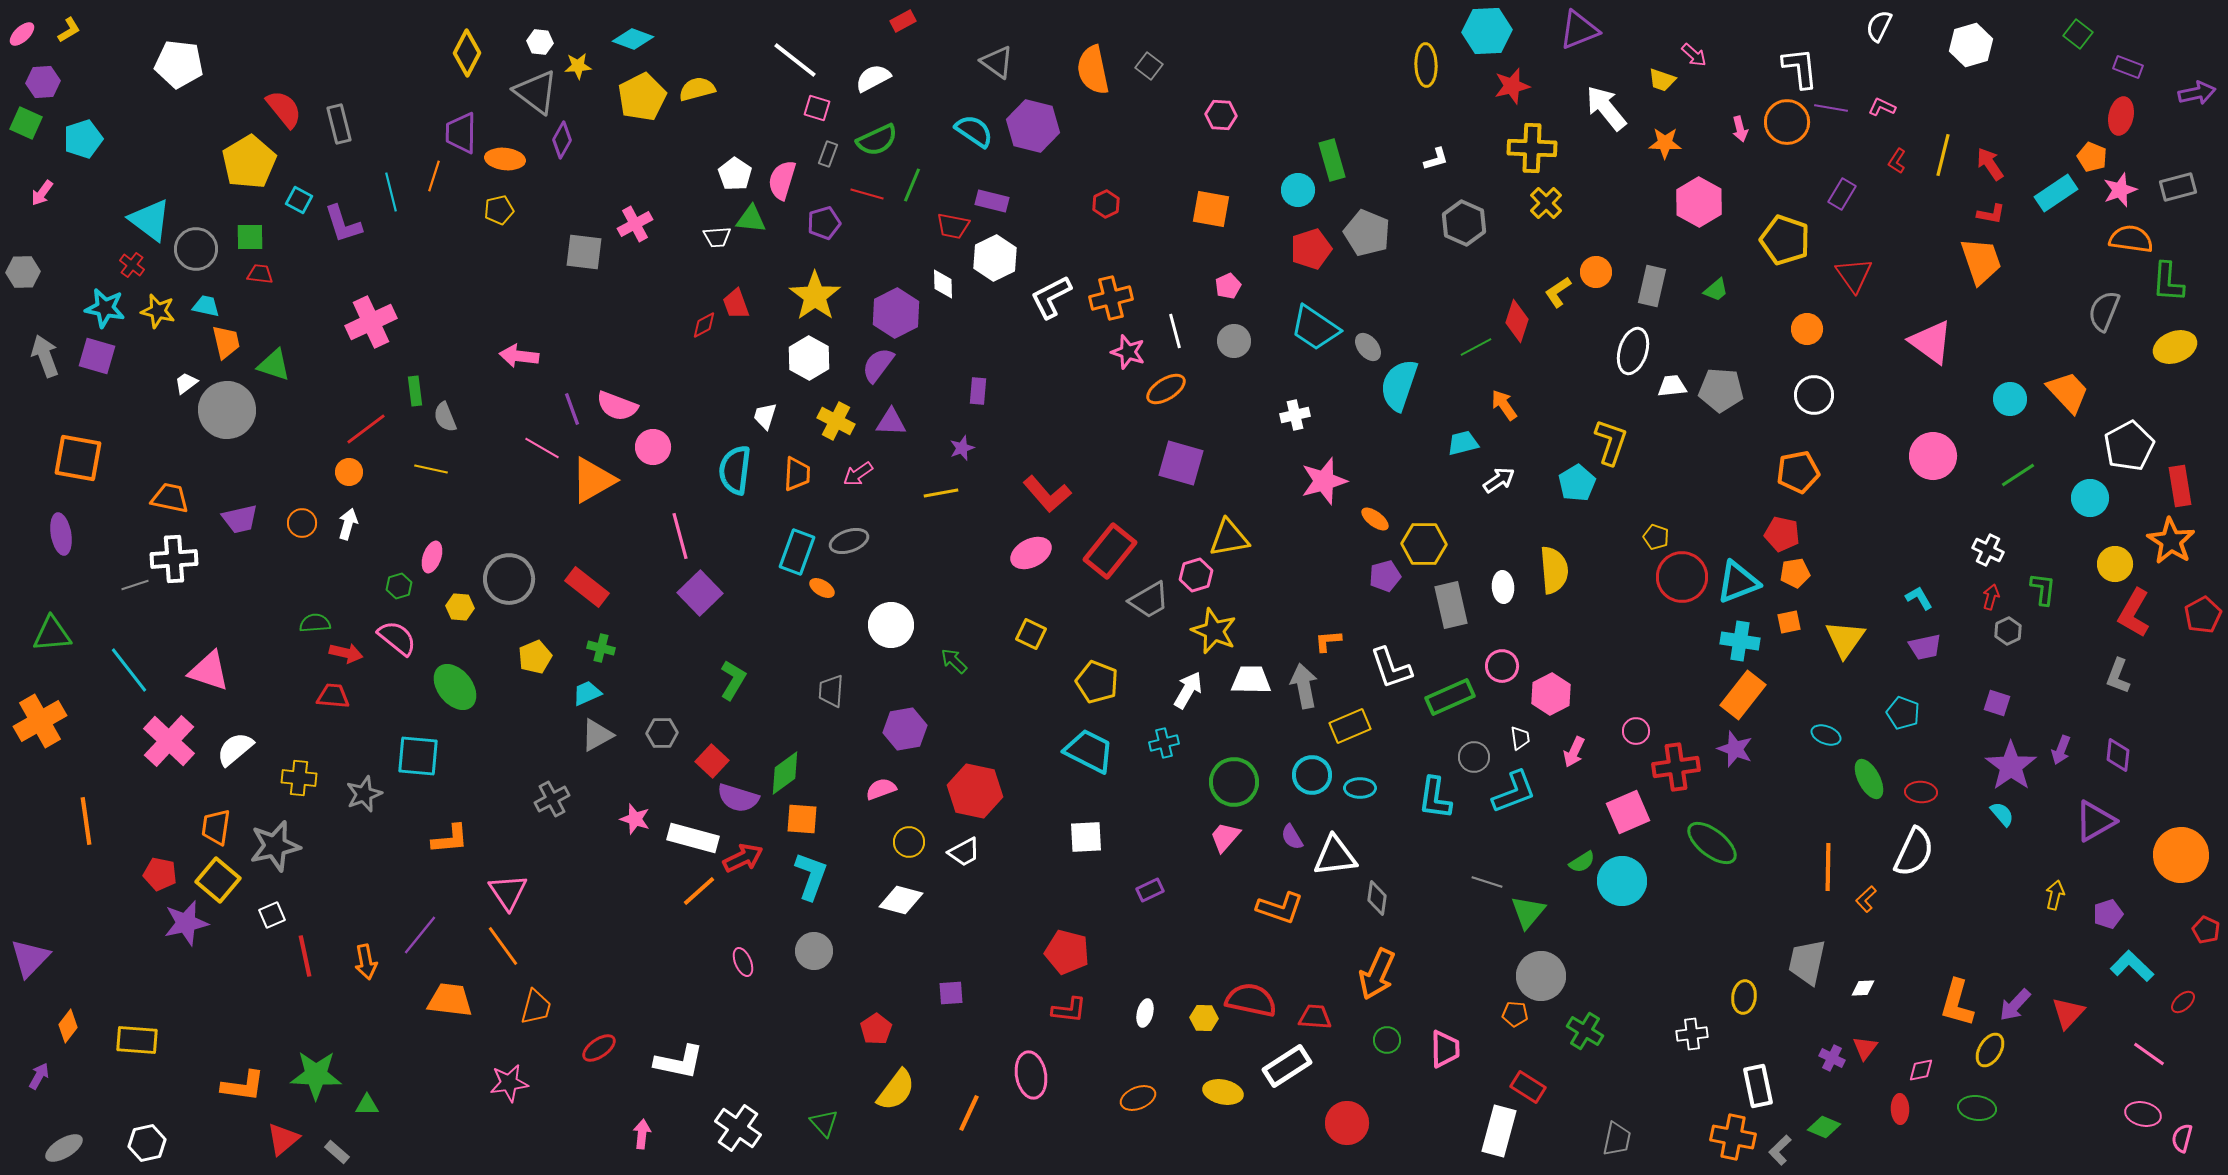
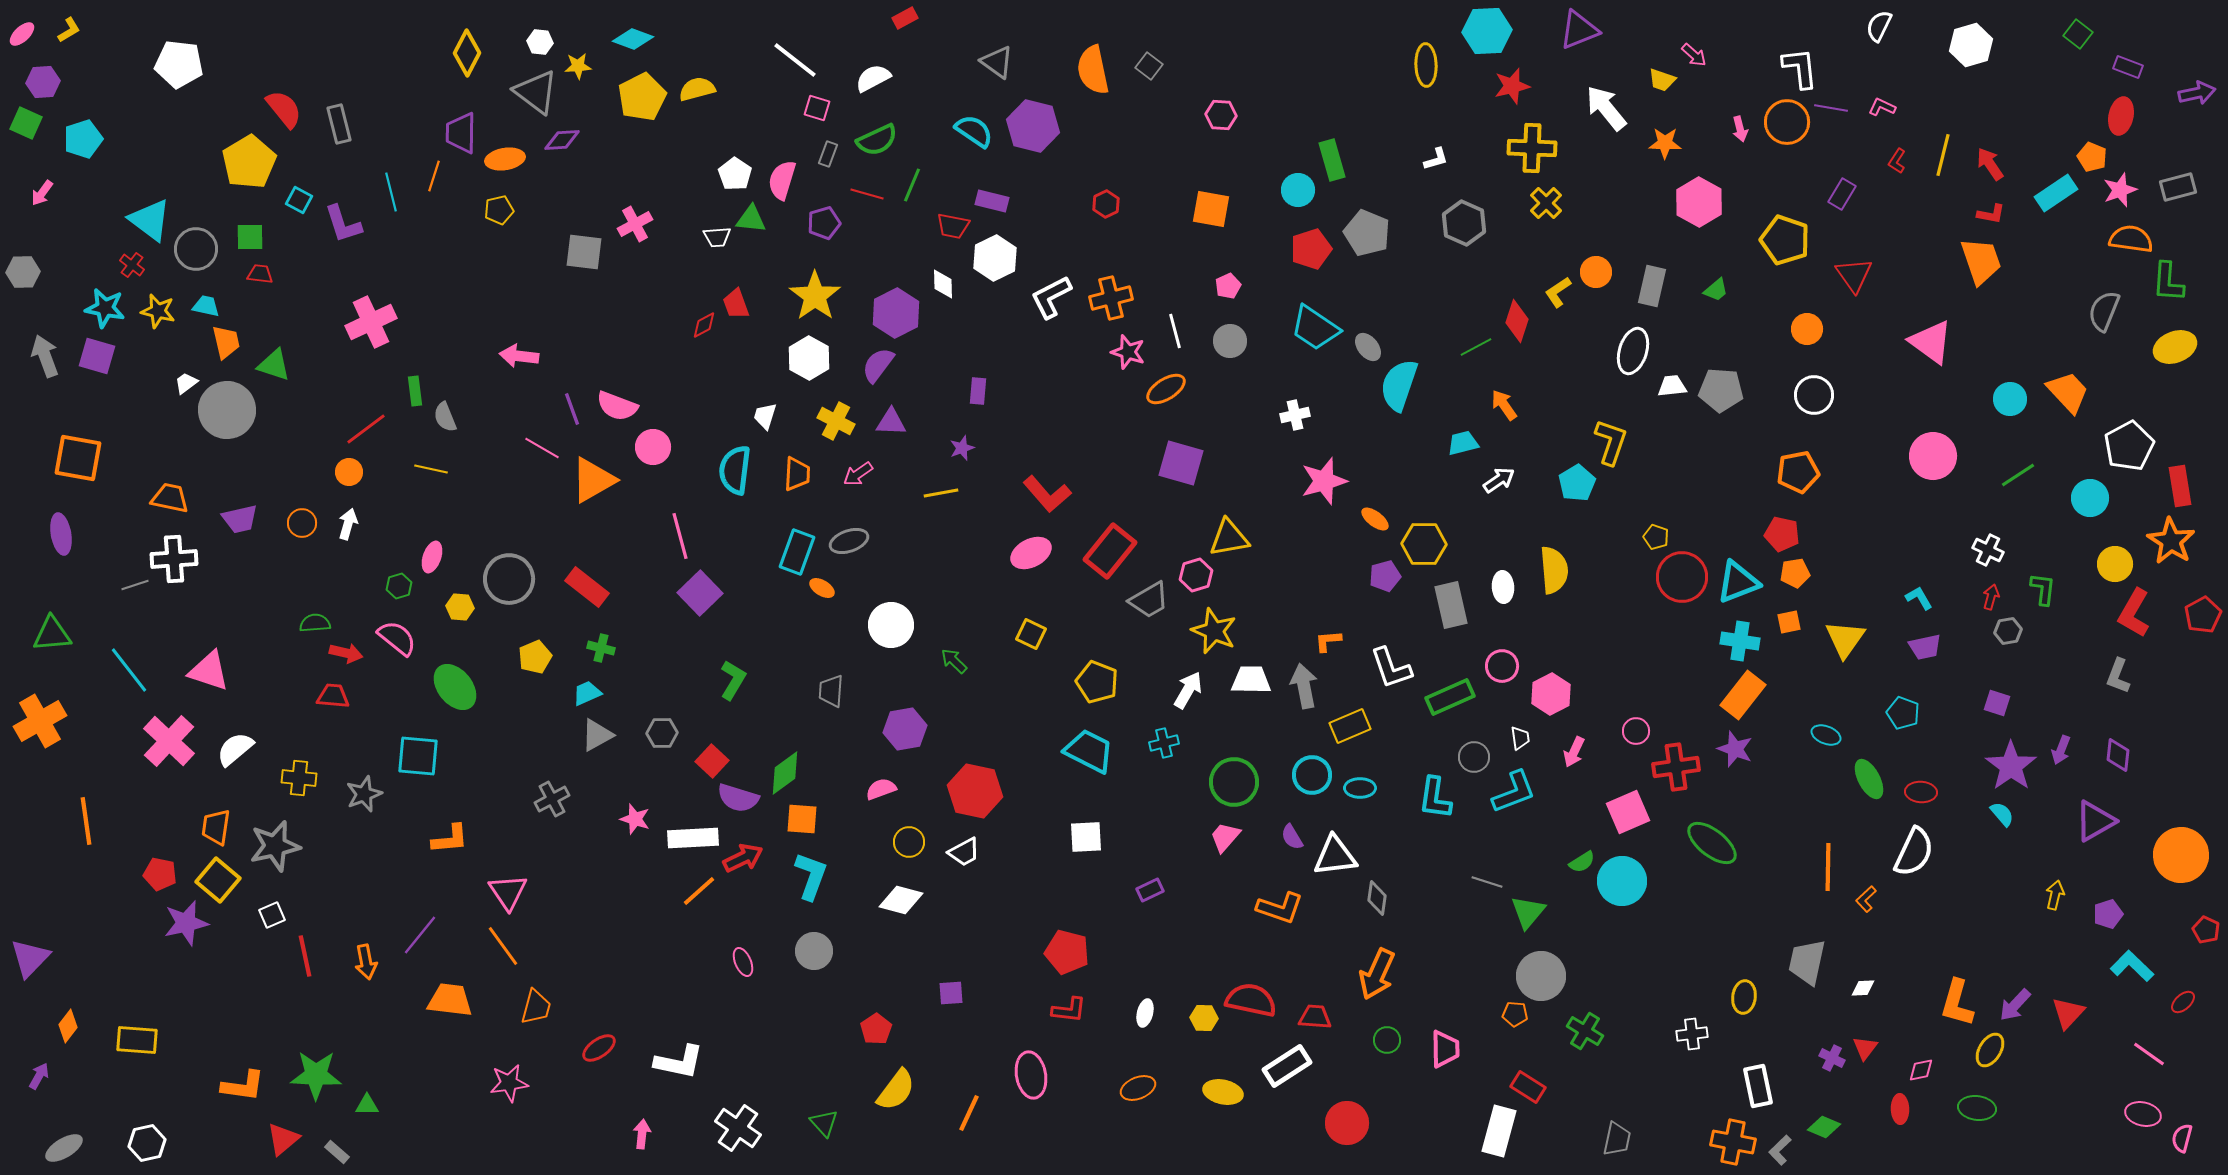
red rectangle at (903, 21): moved 2 px right, 3 px up
purple diamond at (562, 140): rotated 57 degrees clockwise
orange ellipse at (505, 159): rotated 15 degrees counterclockwise
gray circle at (1234, 341): moved 4 px left
gray hexagon at (2008, 631): rotated 16 degrees clockwise
white rectangle at (693, 838): rotated 18 degrees counterclockwise
orange ellipse at (1138, 1098): moved 10 px up
orange cross at (1733, 1137): moved 5 px down
